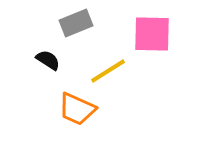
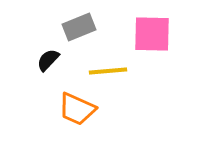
gray rectangle: moved 3 px right, 4 px down
black semicircle: rotated 80 degrees counterclockwise
yellow line: rotated 27 degrees clockwise
